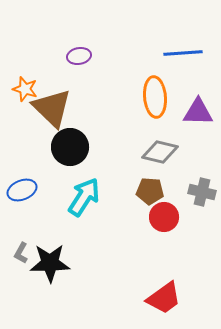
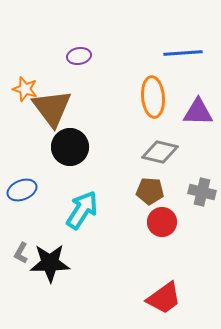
orange ellipse: moved 2 px left
brown triangle: rotated 9 degrees clockwise
cyan arrow: moved 2 px left, 13 px down
red circle: moved 2 px left, 5 px down
